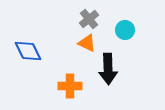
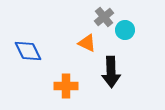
gray cross: moved 15 px right, 2 px up
black arrow: moved 3 px right, 3 px down
orange cross: moved 4 px left
